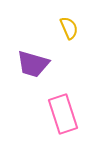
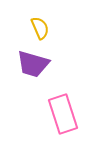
yellow semicircle: moved 29 px left
